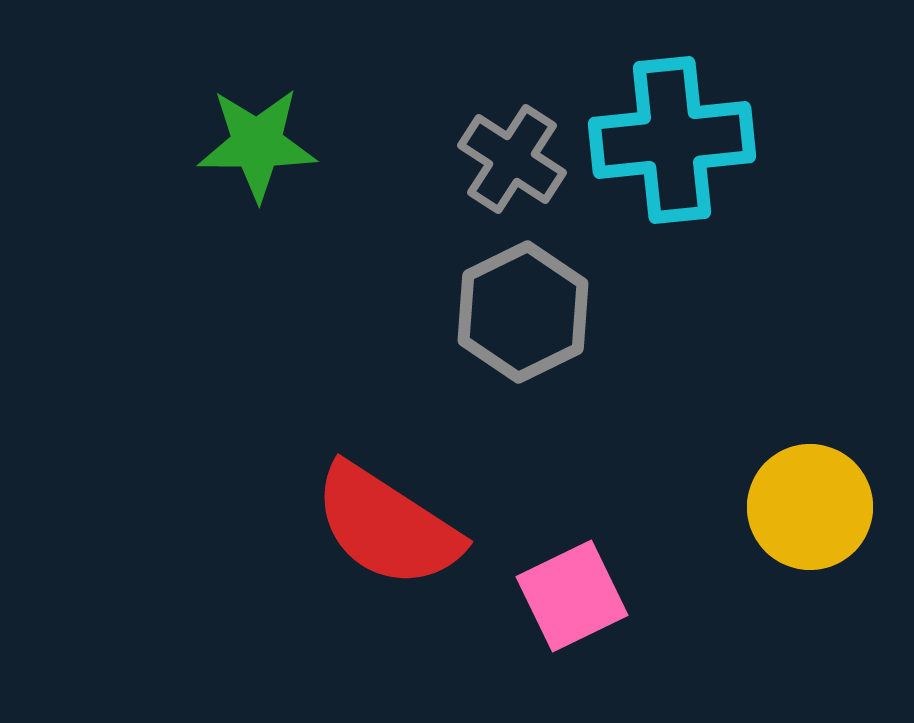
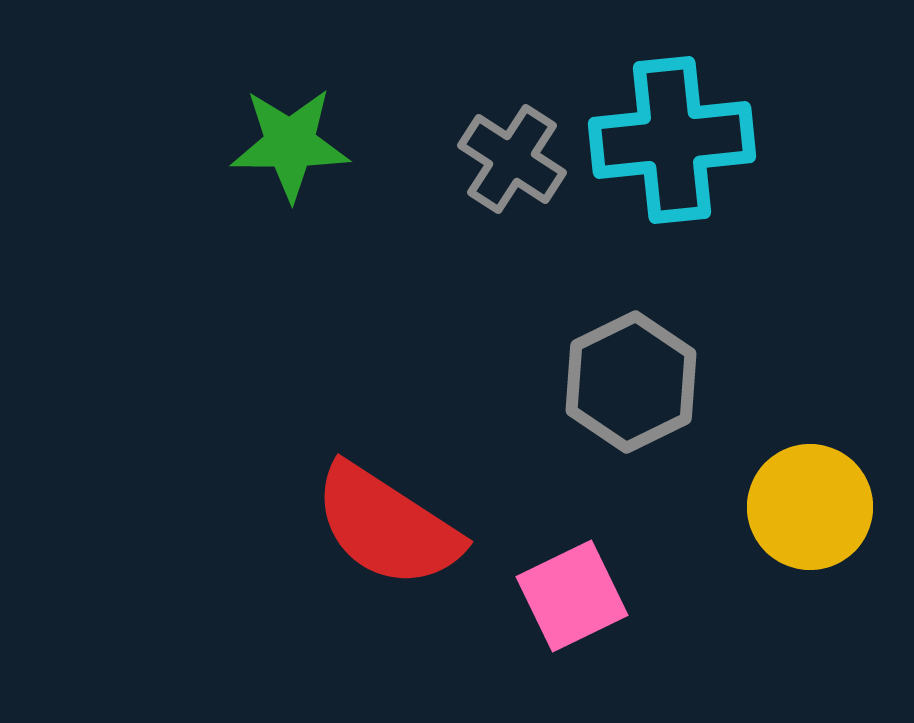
green star: moved 33 px right
gray hexagon: moved 108 px right, 70 px down
